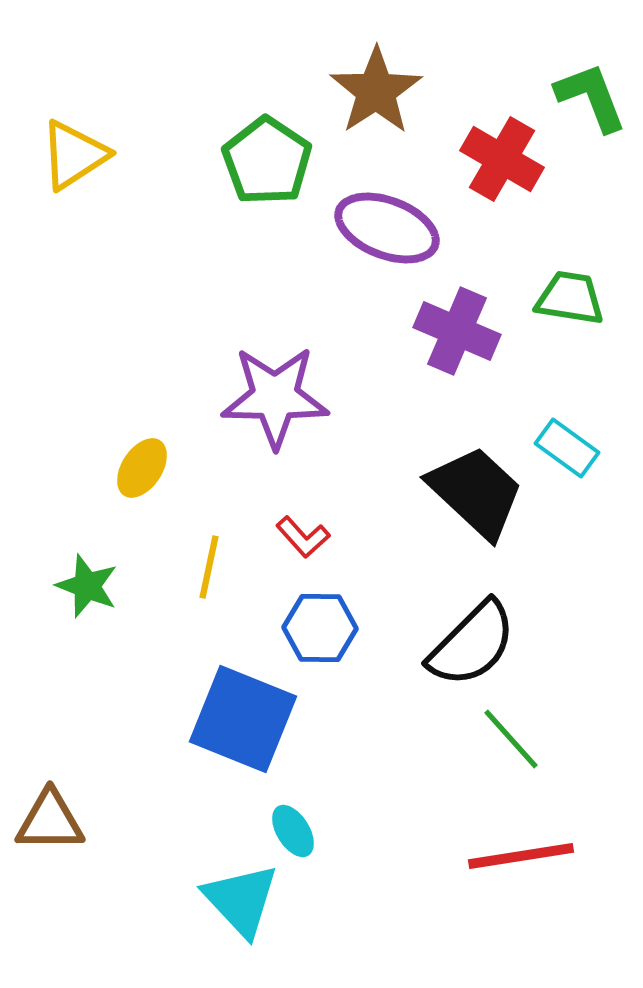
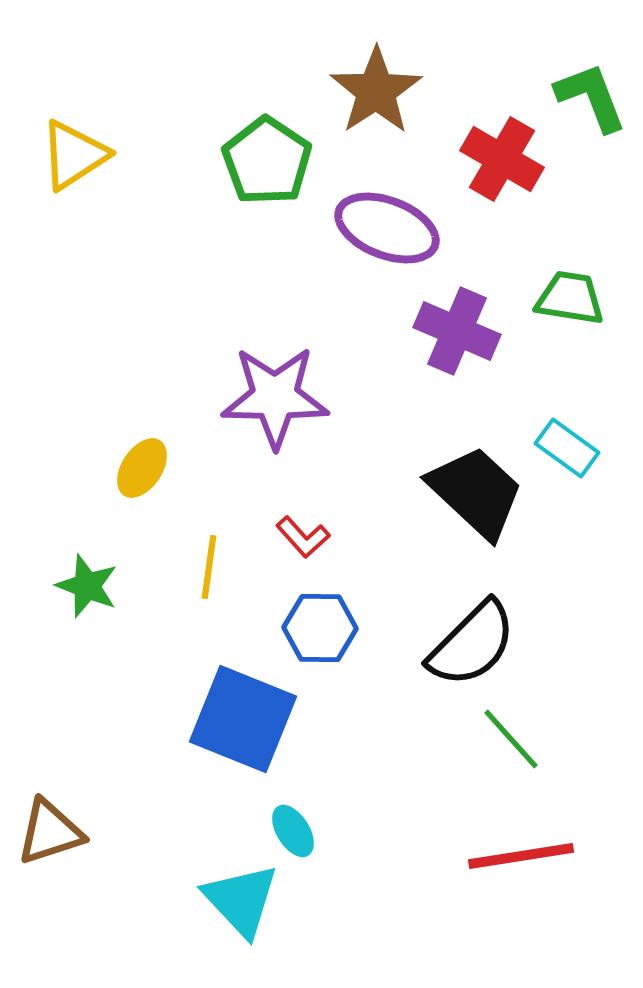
yellow line: rotated 4 degrees counterclockwise
brown triangle: moved 11 px down; rotated 18 degrees counterclockwise
